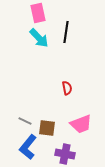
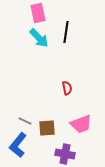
brown square: rotated 12 degrees counterclockwise
blue L-shape: moved 10 px left, 2 px up
